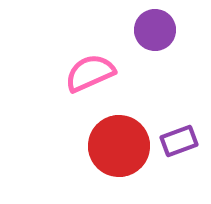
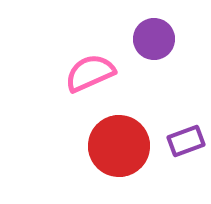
purple circle: moved 1 px left, 9 px down
purple rectangle: moved 7 px right
